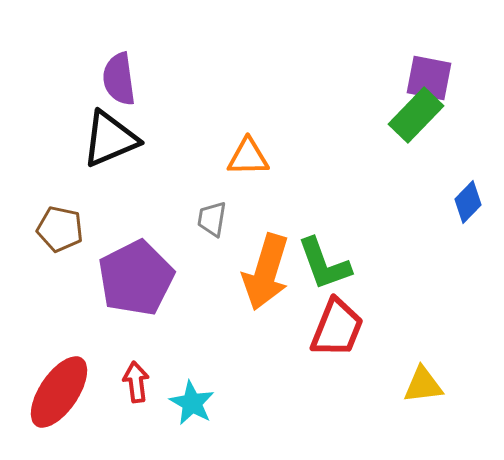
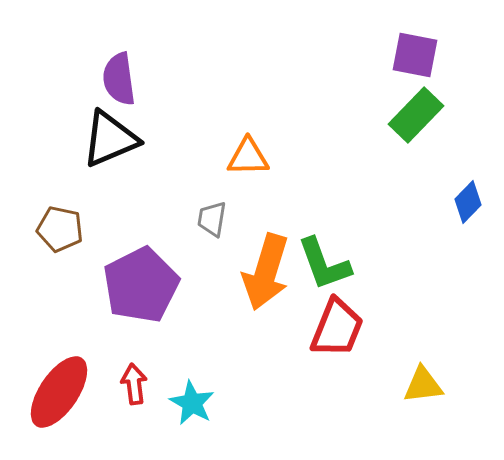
purple square: moved 14 px left, 23 px up
purple pentagon: moved 5 px right, 7 px down
red arrow: moved 2 px left, 2 px down
